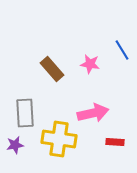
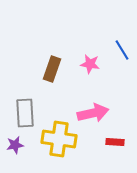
brown rectangle: rotated 60 degrees clockwise
